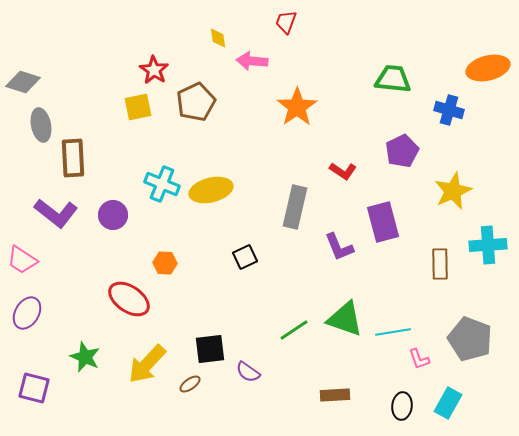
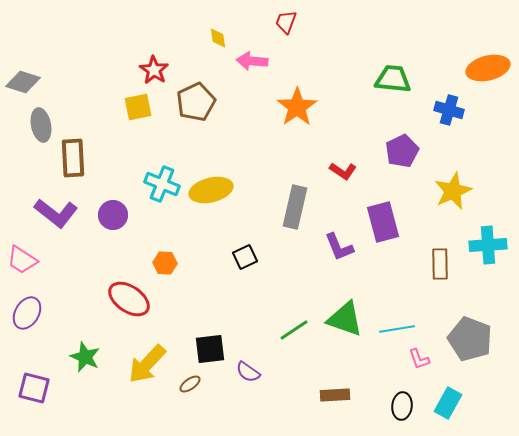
cyan line at (393, 332): moved 4 px right, 3 px up
